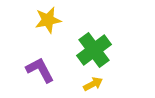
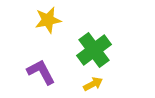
purple L-shape: moved 1 px right, 2 px down
